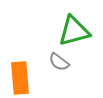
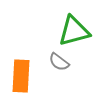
orange rectangle: moved 1 px right, 2 px up; rotated 8 degrees clockwise
